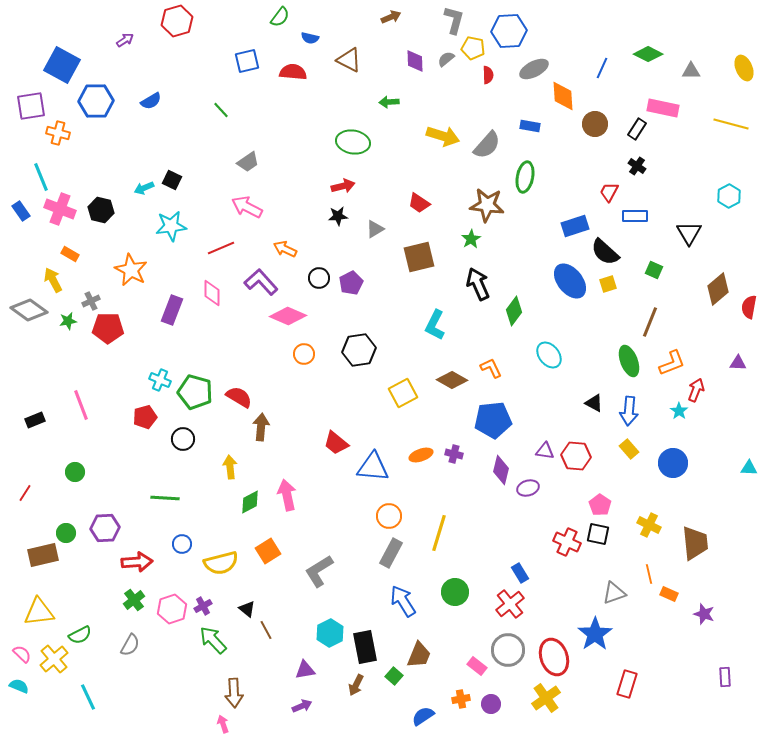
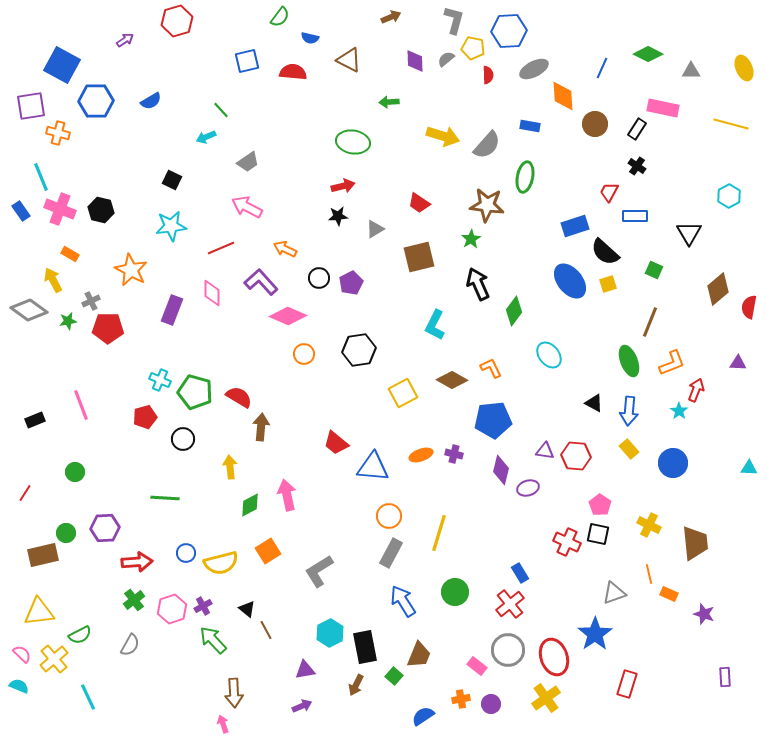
cyan arrow at (144, 188): moved 62 px right, 51 px up
green diamond at (250, 502): moved 3 px down
blue circle at (182, 544): moved 4 px right, 9 px down
